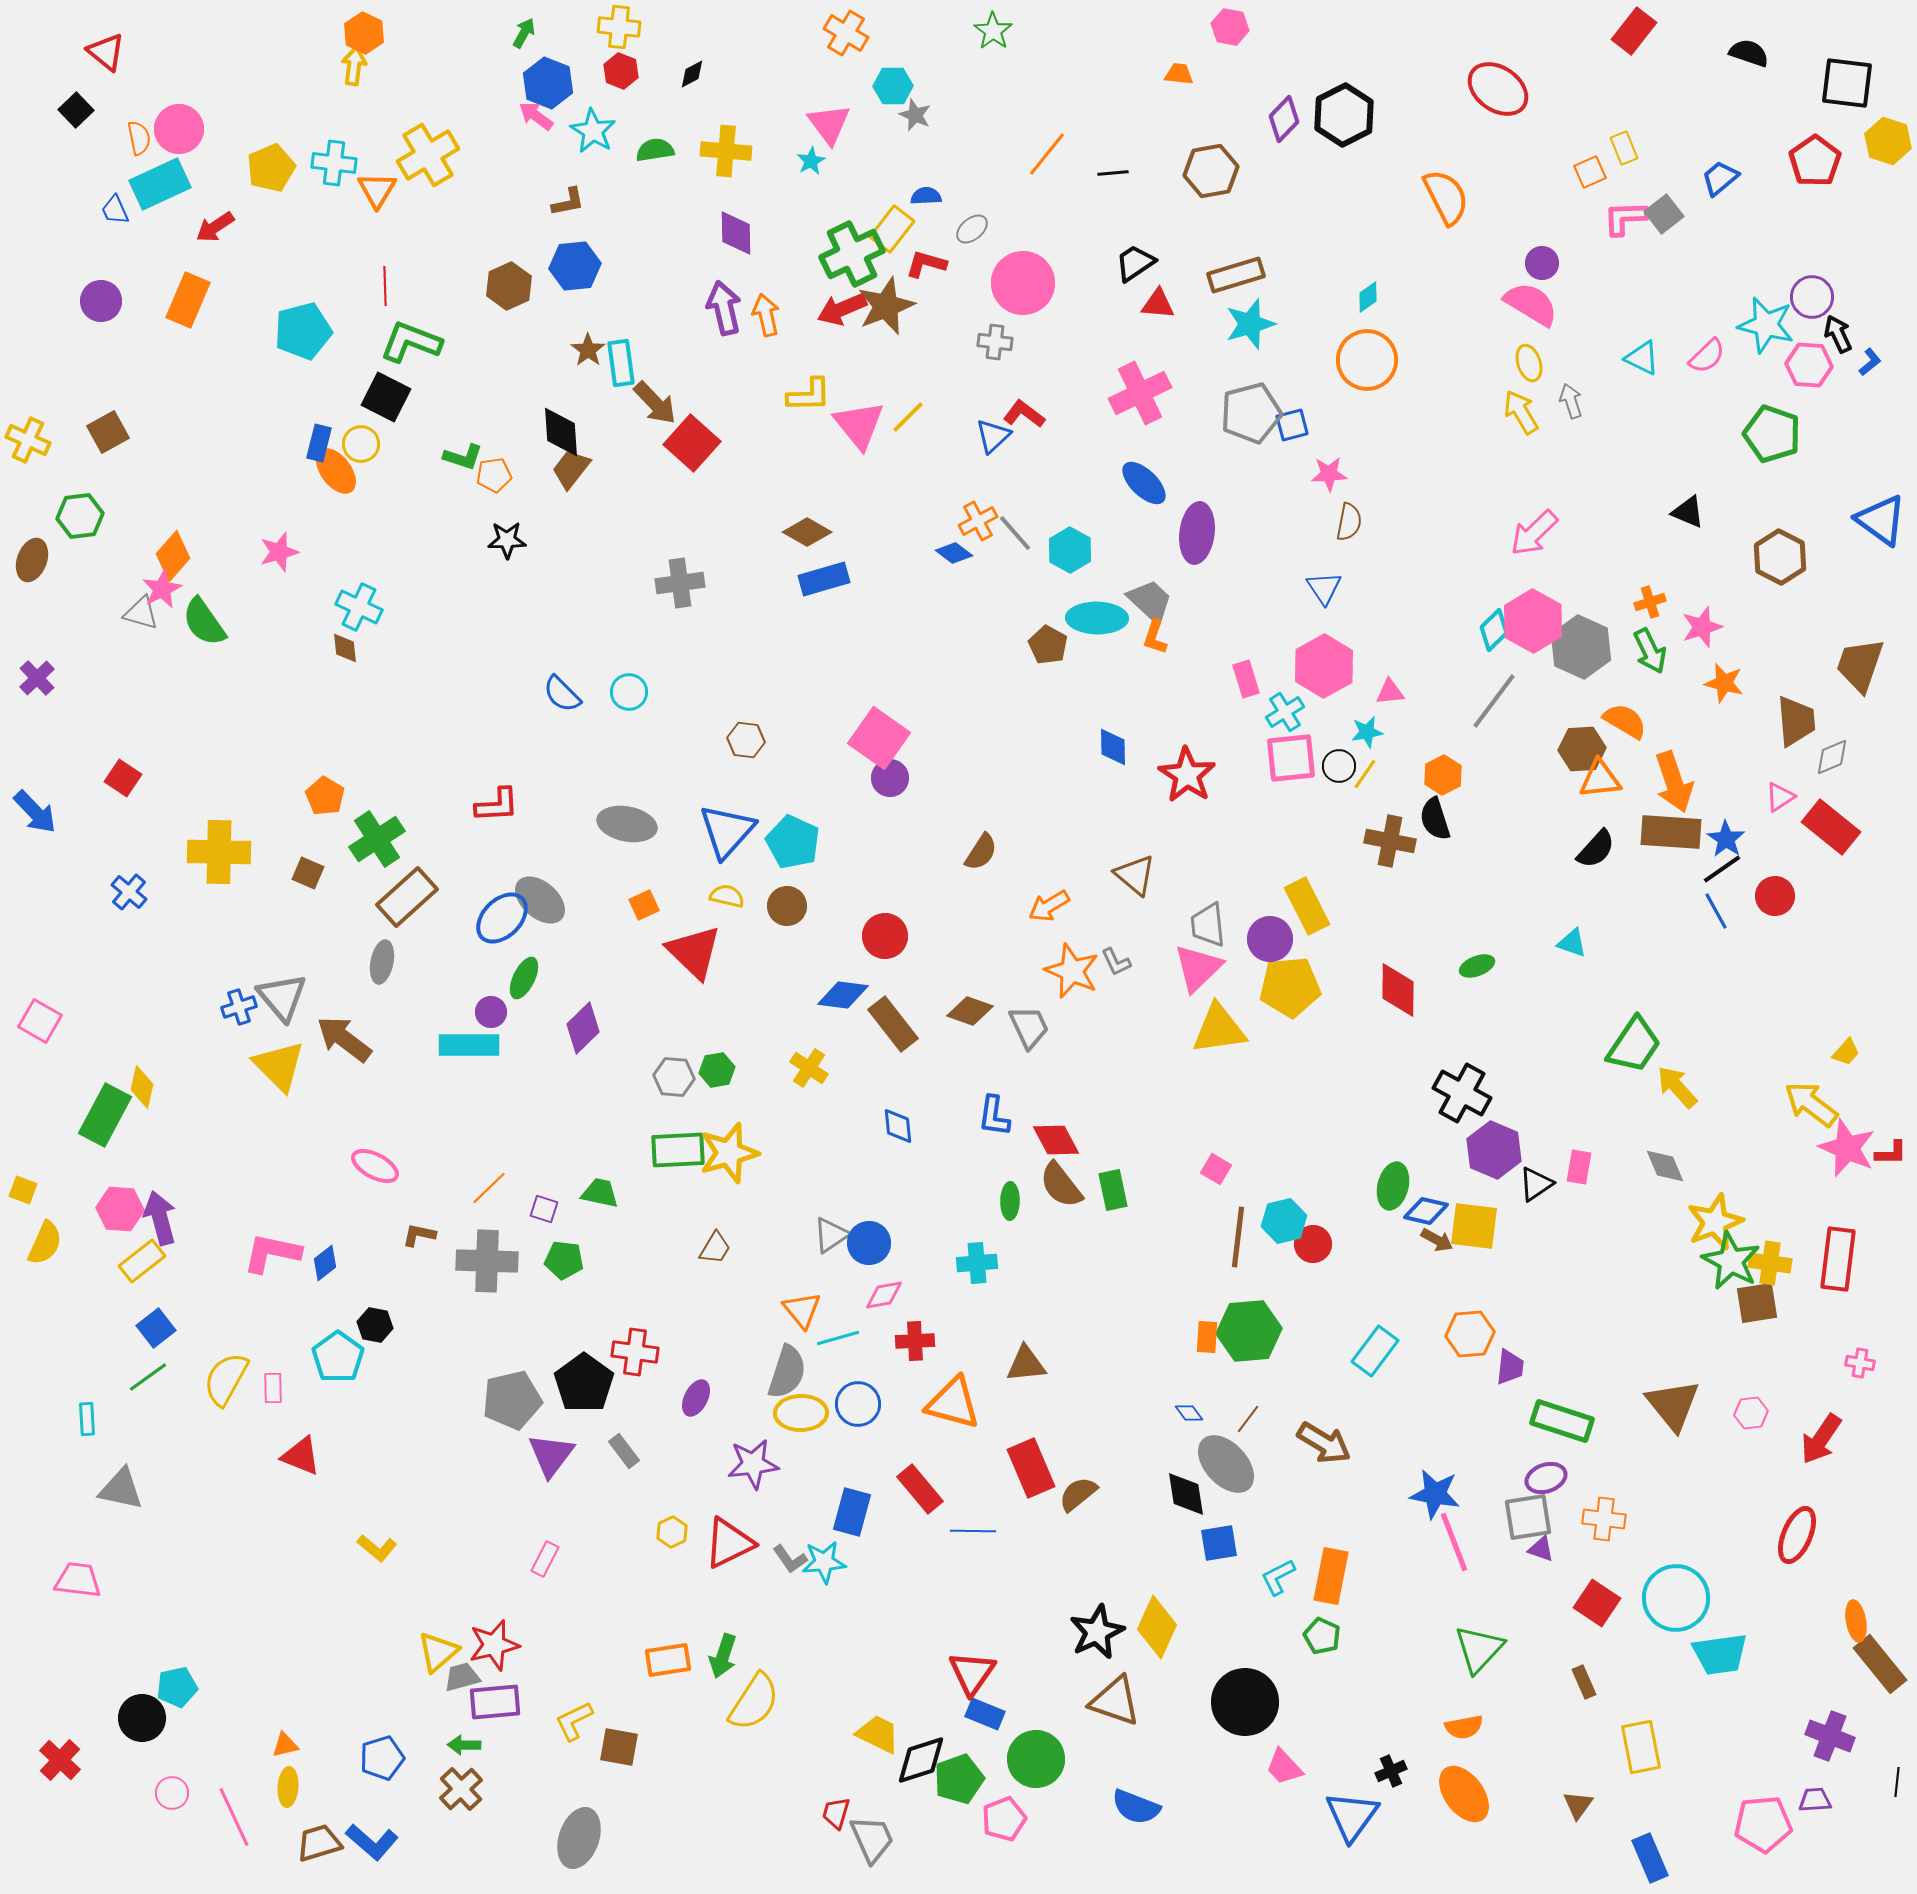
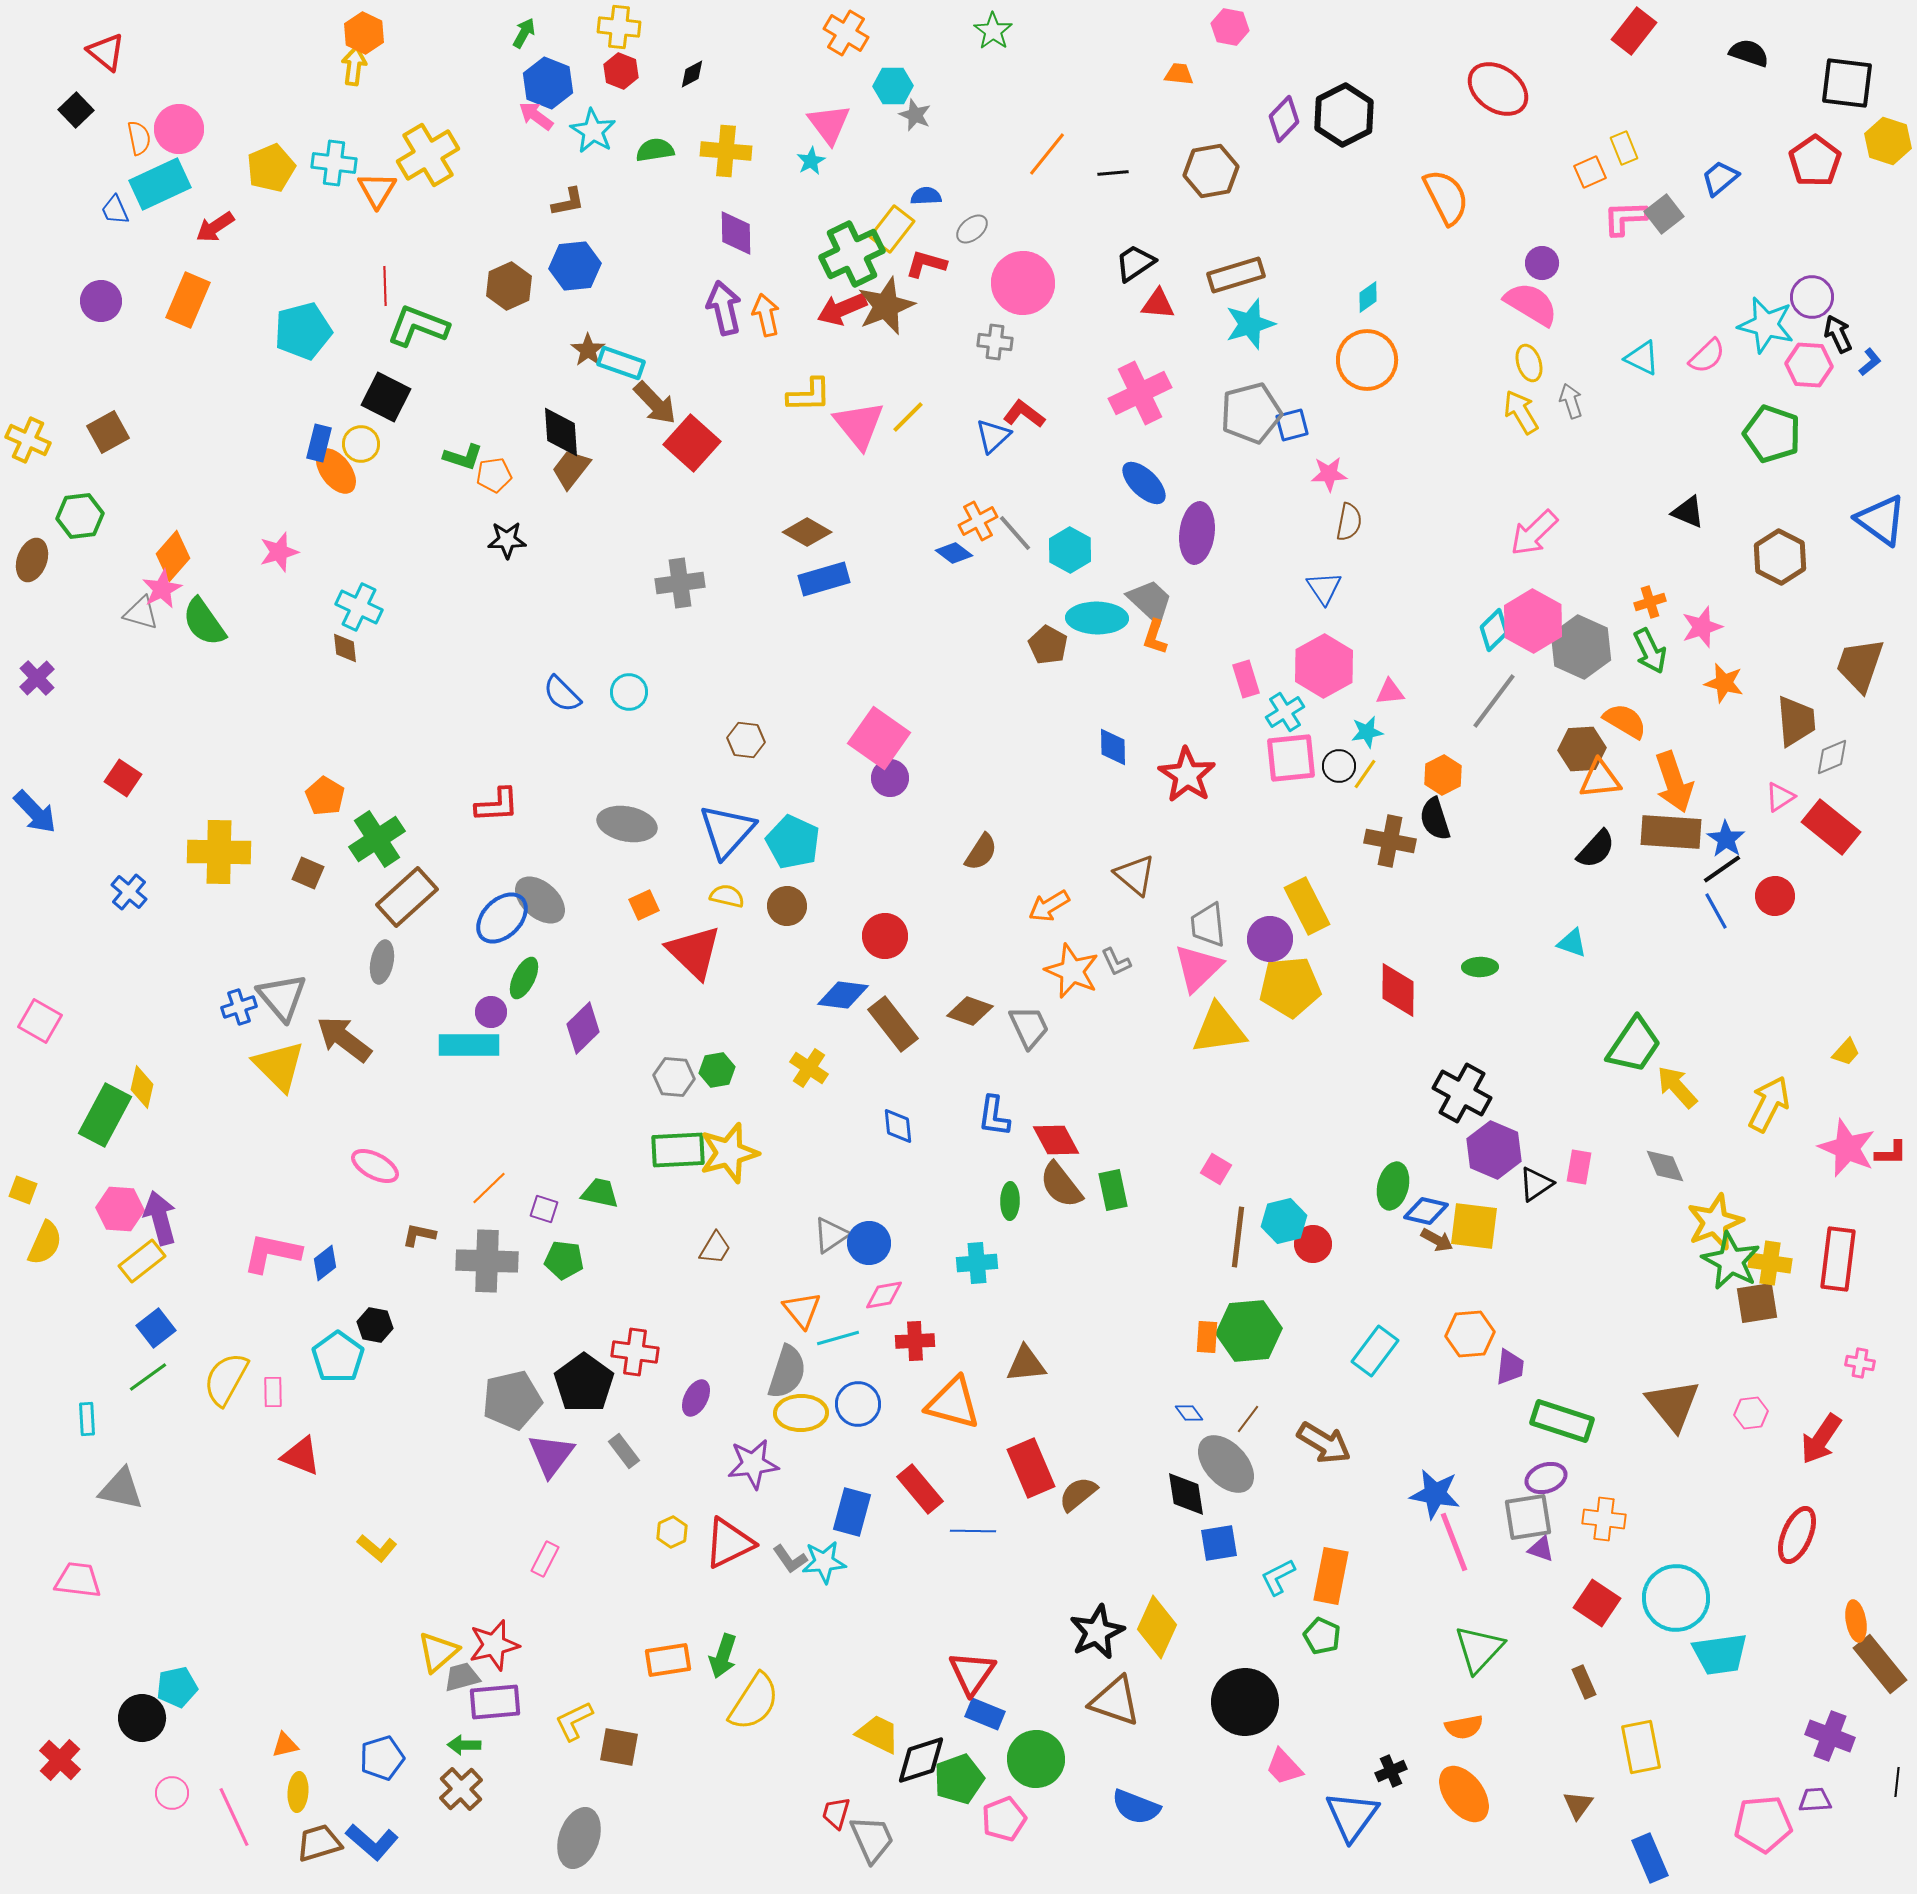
green L-shape at (411, 342): moved 7 px right, 16 px up
cyan rectangle at (621, 363): rotated 63 degrees counterclockwise
green ellipse at (1477, 966): moved 3 px right, 1 px down; rotated 20 degrees clockwise
yellow arrow at (1811, 1104): moved 42 px left; rotated 80 degrees clockwise
pink rectangle at (273, 1388): moved 4 px down
yellow ellipse at (288, 1787): moved 10 px right, 5 px down
